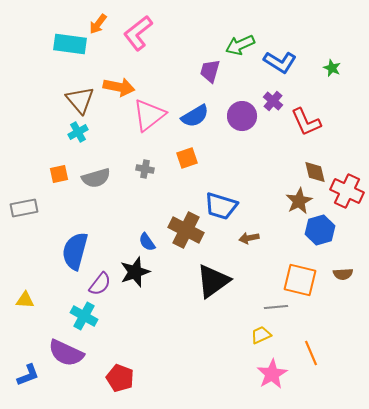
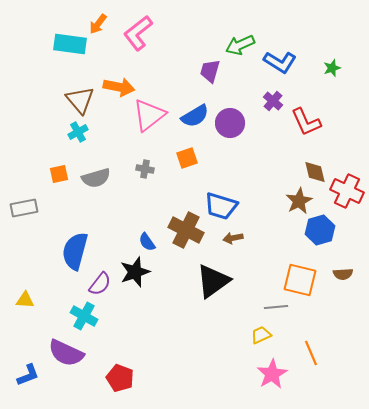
green star at (332, 68): rotated 30 degrees clockwise
purple circle at (242, 116): moved 12 px left, 7 px down
brown arrow at (249, 238): moved 16 px left
